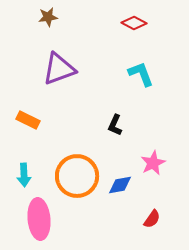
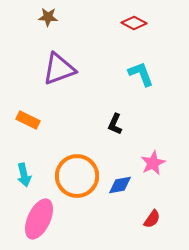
brown star: rotated 12 degrees clockwise
black L-shape: moved 1 px up
cyan arrow: rotated 10 degrees counterclockwise
pink ellipse: rotated 30 degrees clockwise
